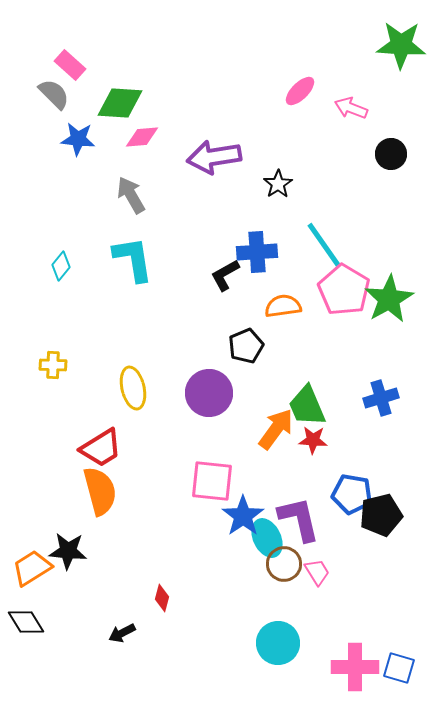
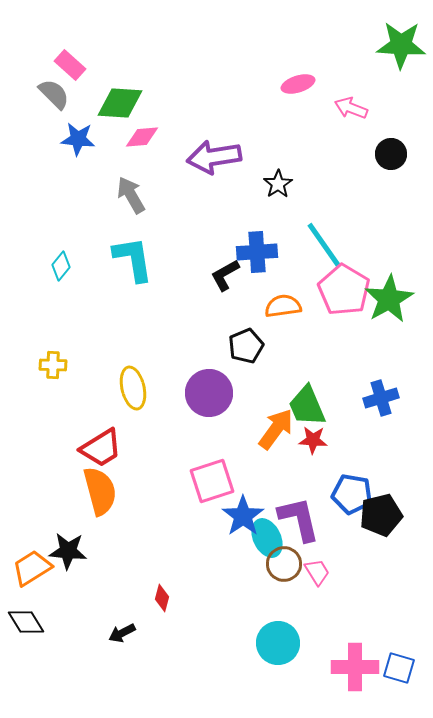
pink ellipse at (300, 91): moved 2 px left, 7 px up; rotated 28 degrees clockwise
pink square at (212, 481): rotated 24 degrees counterclockwise
